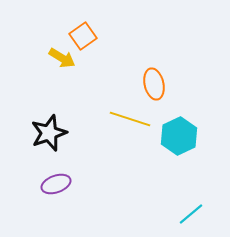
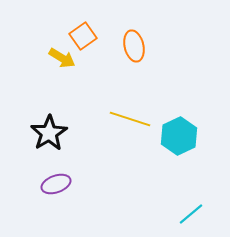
orange ellipse: moved 20 px left, 38 px up
black star: rotated 12 degrees counterclockwise
